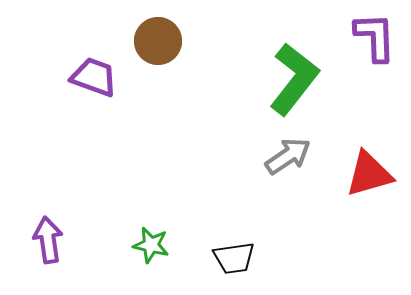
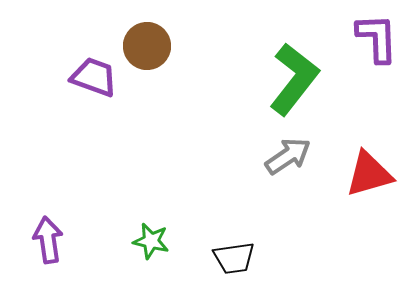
purple L-shape: moved 2 px right, 1 px down
brown circle: moved 11 px left, 5 px down
green star: moved 4 px up
